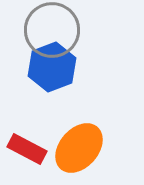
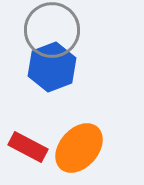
red rectangle: moved 1 px right, 2 px up
